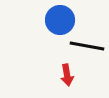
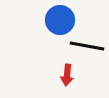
red arrow: rotated 15 degrees clockwise
